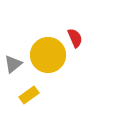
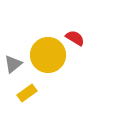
red semicircle: rotated 36 degrees counterclockwise
yellow rectangle: moved 2 px left, 2 px up
